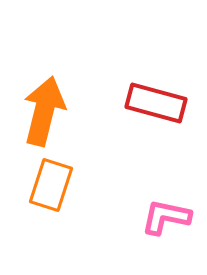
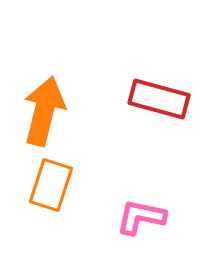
red rectangle: moved 3 px right, 4 px up
pink L-shape: moved 25 px left
